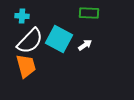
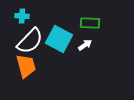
green rectangle: moved 1 px right, 10 px down
